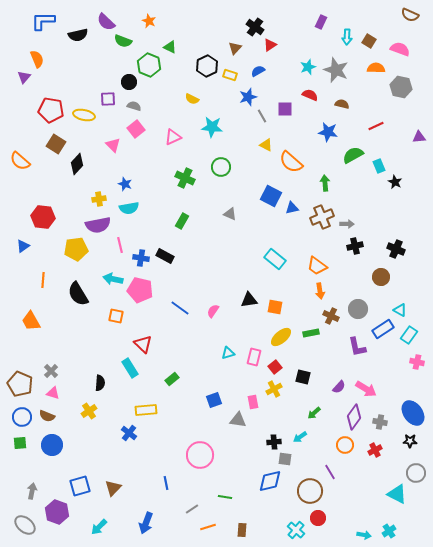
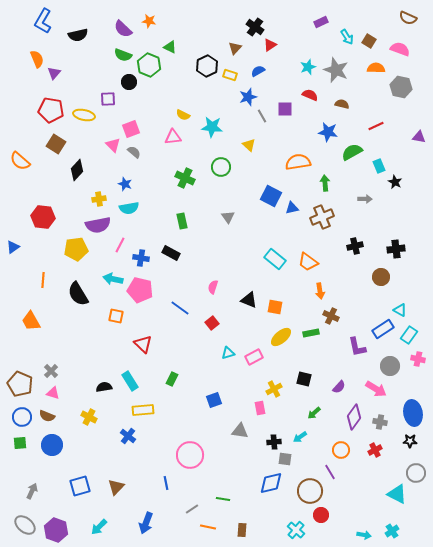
brown semicircle at (410, 15): moved 2 px left, 3 px down
blue L-shape at (43, 21): rotated 60 degrees counterclockwise
orange star at (149, 21): rotated 16 degrees counterclockwise
purple semicircle at (106, 22): moved 17 px right, 7 px down
purple rectangle at (321, 22): rotated 40 degrees clockwise
cyan arrow at (347, 37): rotated 35 degrees counterclockwise
green semicircle at (123, 41): moved 14 px down
purple triangle at (24, 77): moved 30 px right, 4 px up
yellow semicircle at (192, 99): moved 9 px left, 16 px down
gray semicircle at (134, 106): moved 46 px down; rotated 24 degrees clockwise
pink square at (136, 129): moved 5 px left; rotated 18 degrees clockwise
pink triangle at (173, 137): rotated 18 degrees clockwise
purple triangle at (419, 137): rotated 16 degrees clockwise
yellow triangle at (266, 145): moved 17 px left; rotated 16 degrees clockwise
green semicircle at (353, 155): moved 1 px left, 3 px up
orange semicircle at (291, 162): moved 7 px right; rotated 130 degrees clockwise
black diamond at (77, 164): moved 6 px down
gray triangle at (230, 214): moved 2 px left, 3 px down; rotated 32 degrees clockwise
green rectangle at (182, 221): rotated 42 degrees counterclockwise
gray arrow at (347, 224): moved 18 px right, 25 px up
pink line at (120, 245): rotated 42 degrees clockwise
blue triangle at (23, 246): moved 10 px left, 1 px down
black cross at (396, 249): rotated 30 degrees counterclockwise
black rectangle at (165, 256): moved 6 px right, 3 px up
orange trapezoid at (317, 266): moved 9 px left, 4 px up
black triangle at (249, 300): rotated 30 degrees clockwise
gray circle at (358, 309): moved 32 px right, 57 px down
pink semicircle at (213, 311): moved 24 px up; rotated 16 degrees counterclockwise
pink rectangle at (254, 357): rotated 48 degrees clockwise
pink cross at (417, 362): moved 1 px right, 3 px up
red square at (275, 367): moved 63 px left, 44 px up
cyan rectangle at (130, 368): moved 13 px down
black square at (303, 377): moved 1 px right, 2 px down
green rectangle at (172, 379): rotated 24 degrees counterclockwise
black semicircle at (100, 383): moved 4 px right, 4 px down; rotated 105 degrees counterclockwise
pink arrow at (366, 389): moved 10 px right
pink rectangle at (253, 402): moved 7 px right, 6 px down
yellow rectangle at (146, 410): moved 3 px left
yellow cross at (89, 411): moved 6 px down; rotated 28 degrees counterclockwise
blue ellipse at (413, 413): rotated 25 degrees clockwise
gray triangle at (238, 420): moved 2 px right, 11 px down
blue cross at (129, 433): moved 1 px left, 3 px down
orange circle at (345, 445): moved 4 px left, 5 px down
pink circle at (200, 455): moved 10 px left
blue diamond at (270, 481): moved 1 px right, 2 px down
brown triangle at (113, 488): moved 3 px right, 1 px up
gray arrow at (32, 491): rotated 14 degrees clockwise
green line at (225, 497): moved 2 px left, 2 px down
purple hexagon at (57, 512): moved 1 px left, 18 px down
red circle at (318, 518): moved 3 px right, 3 px up
orange line at (208, 527): rotated 28 degrees clockwise
cyan cross at (389, 531): moved 3 px right
